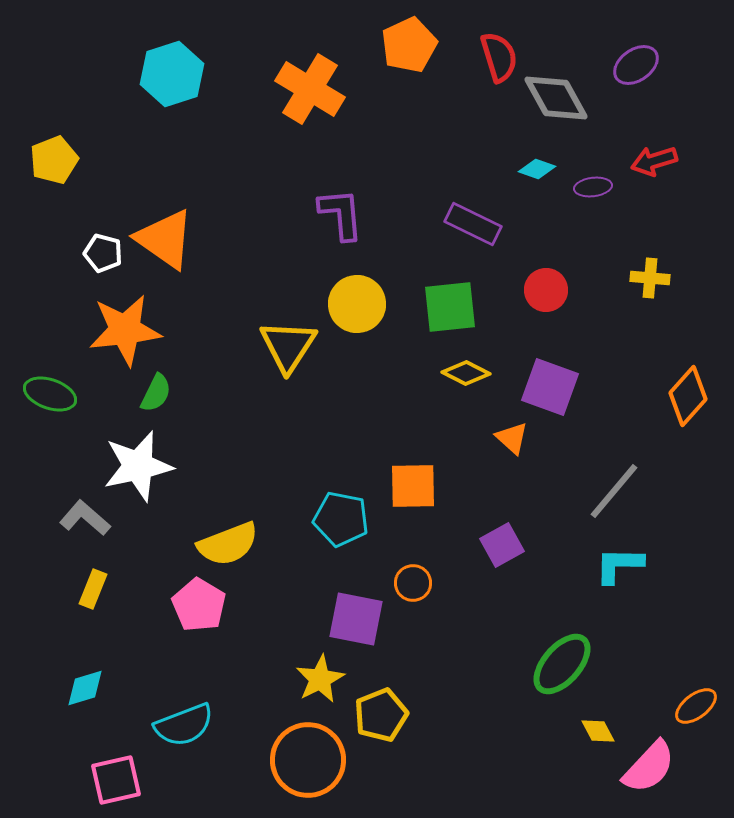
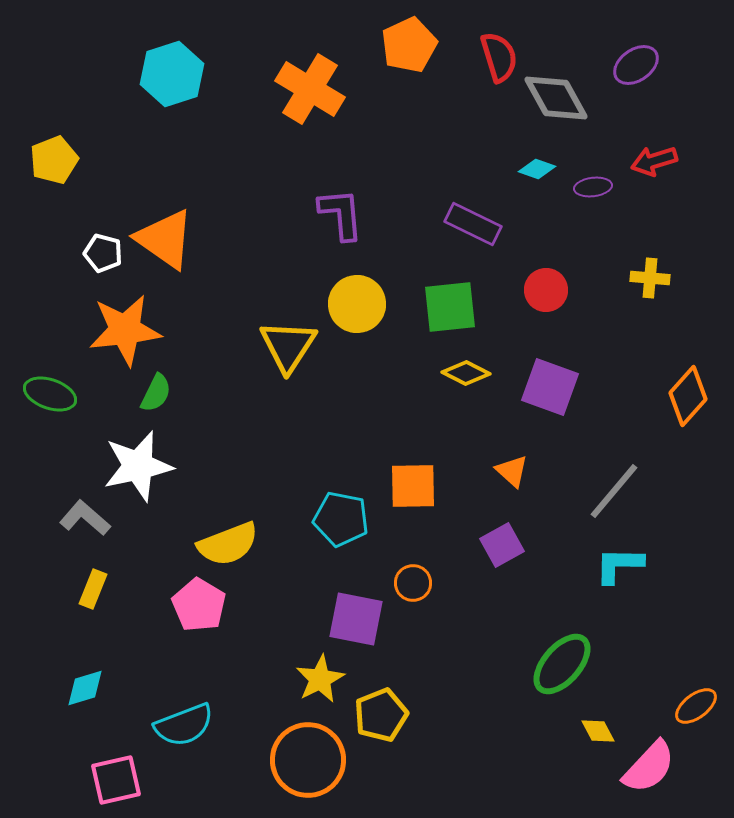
orange triangle at (512, 438): moved 33 px down
